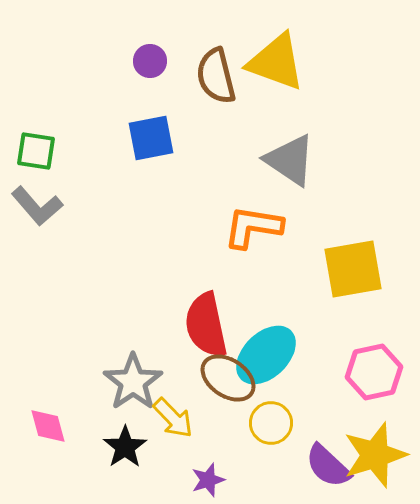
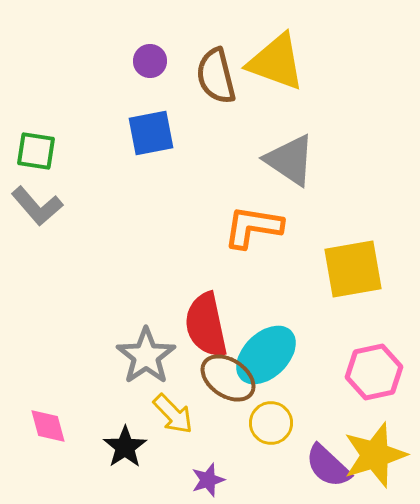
blue square: moved 5 px up
gray star: moved 13 px right, 26 px up
yellow arrow: moved 4 px up
